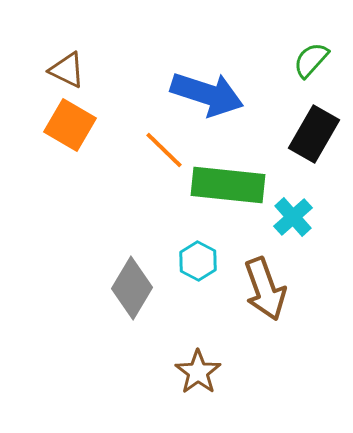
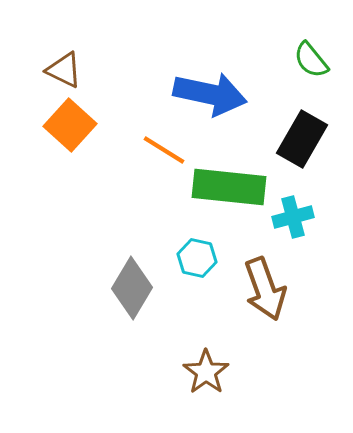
green semicircle: rotated 81 degrees counterclockwise
brown triangle: moved 3 px left
blue arrow: moved 3 px right; rotated 6 degrees counterclockwise
orange square: rotated 12 degrees clockwise
black rectangle: moved 12 px left, 5 px down
orange line: rotated 12 degrees counterclockwise
green rectangle: moved 1 px right, 2 px down
cyan cross: rotated 27 degrees clockwise
cyan hexagon: moved 1 px left, 3 px up; rotated 15 degrees counterclockwise
brown star: moved 8 px right
